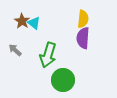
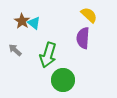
yellow semicircle: moved 6 px right, 4 px up; rotated 54 degrees counterclockwise
